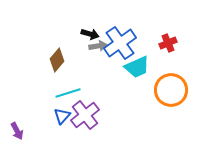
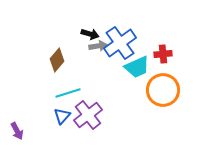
red cross: moved 5 px left, 11 px down; rotated 18 degrees clockwise
orange circle: moved 8 px left
purple cross: moved 3 px right
